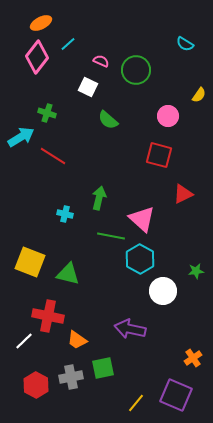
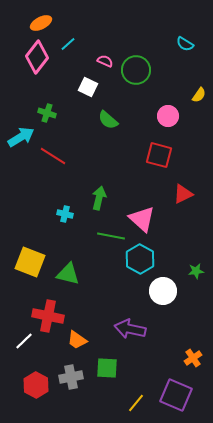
pink semicircle: moved 4 px right
green square: moved 4 px right; rotated 15 degrees clockwise
